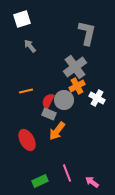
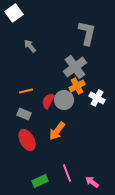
white square: moved 8 px left, 6 px up; rotated 18 degrees counterclockwise
gray rectangle: moved 25 px left
